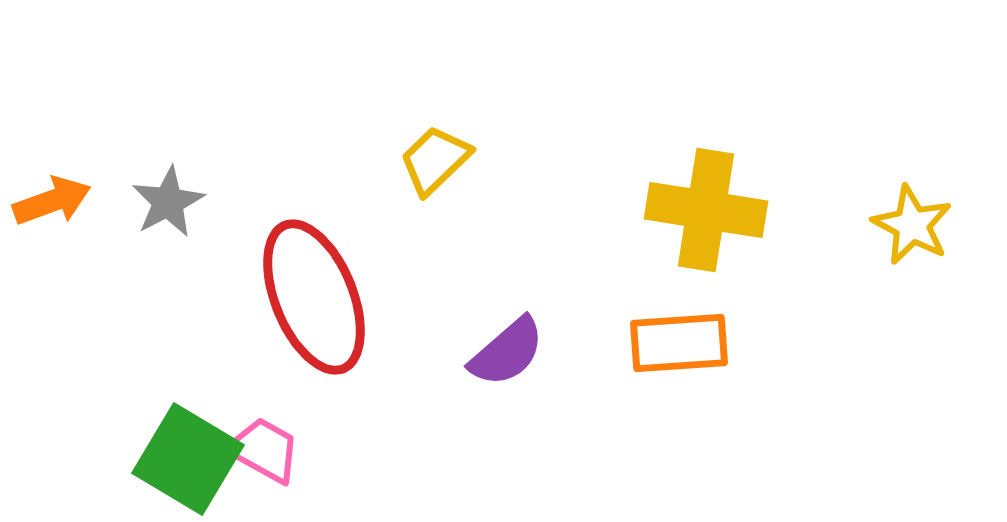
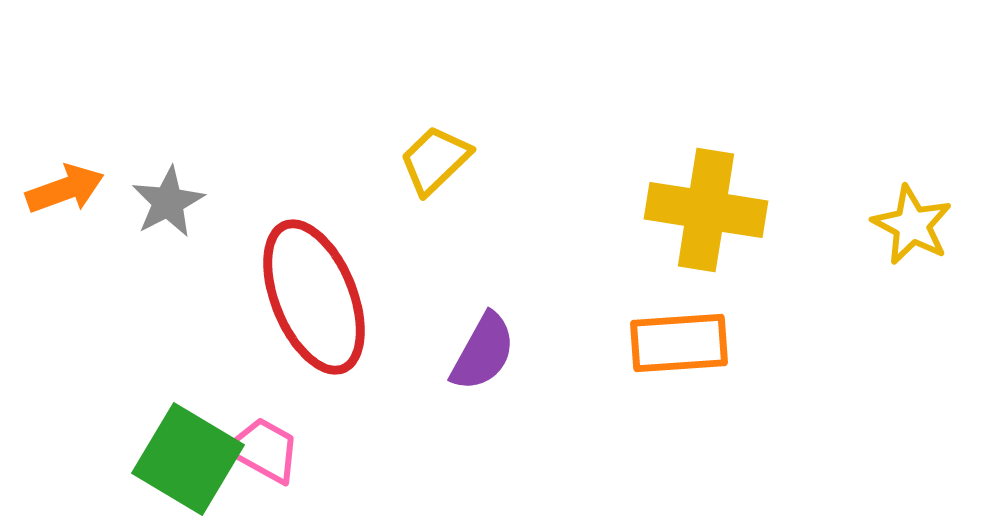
orange arrow: moved 13 px right, 12 px up
purple semicircle: moved 24 px left; rotated 20 degrees counterclockwise
